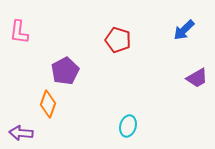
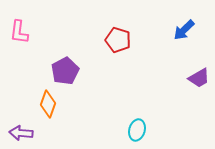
purple trapezoid: moved 2 px right
cyan ellipse: moved 9 px right, 4 px down
